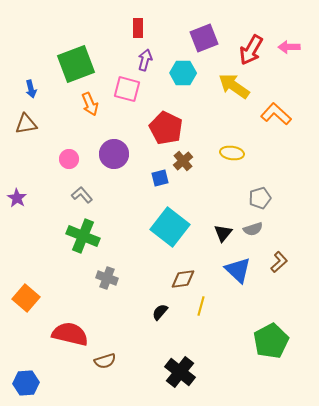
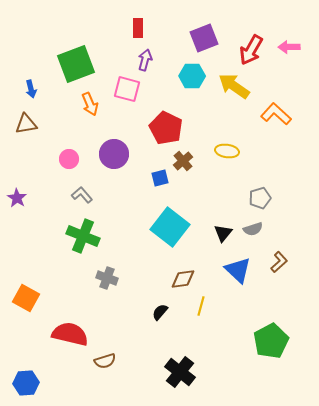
cyan hexagon: moved 9 px right, 3 px down
yellow ellipse: moved 5 px left, 2 px up
orange square: rotated 12 degrees counterclockwise
